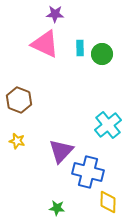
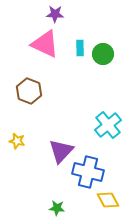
green circle: moved 1 px right
brown hexagon: moved 10 px right, 9 px up
yellow diamond: moved 2 px up; rotated 30 degrees counterclockwise
